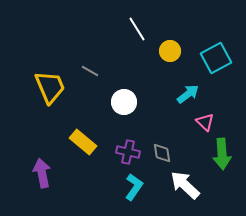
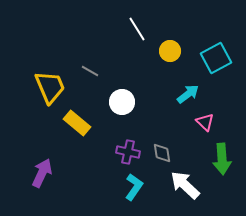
white circle: moved 2 px left
yellow rectangle: moved 6 px left, 19 px up
green arrow: moved 5 px down
purple arrow: rotated 36 degrees clockwise
